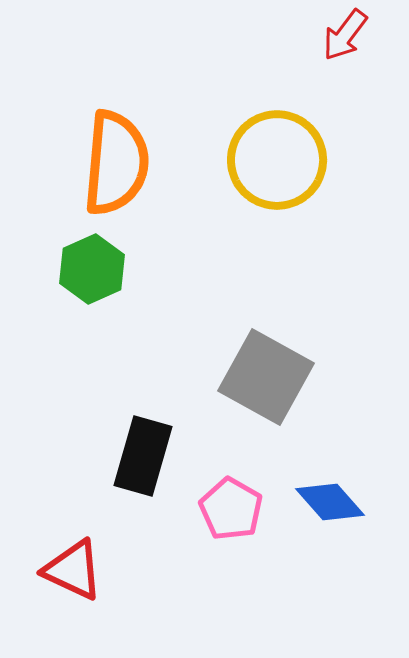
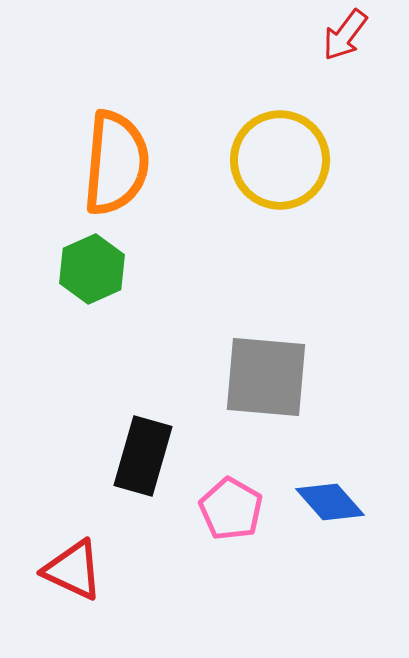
yellow circle: moved 3 px right
gray square: rotated 24 degrees counterclockwise
